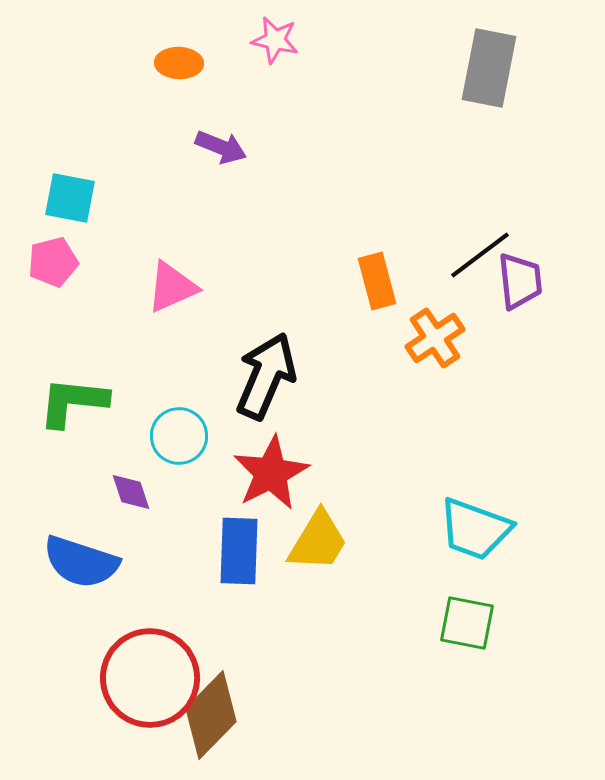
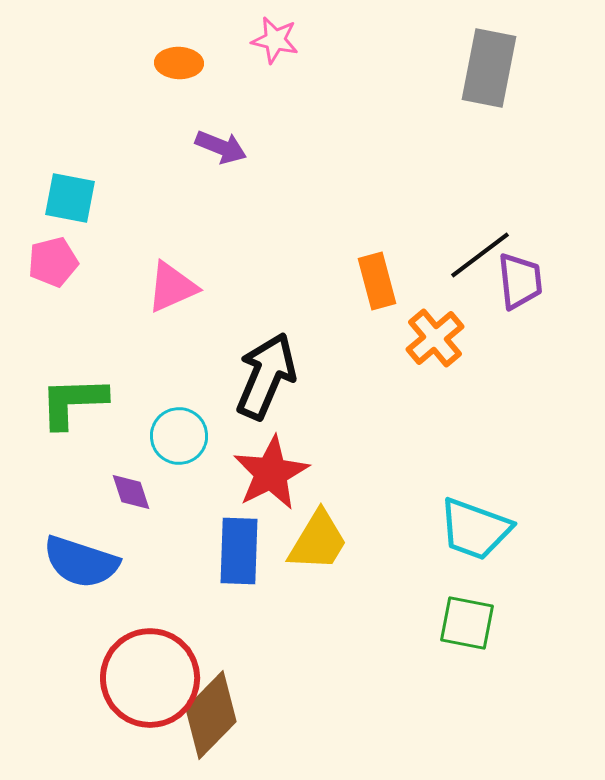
orange cross: rotated 6 degrees counterclockwise
green L-shape: rotated 8 degrees counterclockwise
